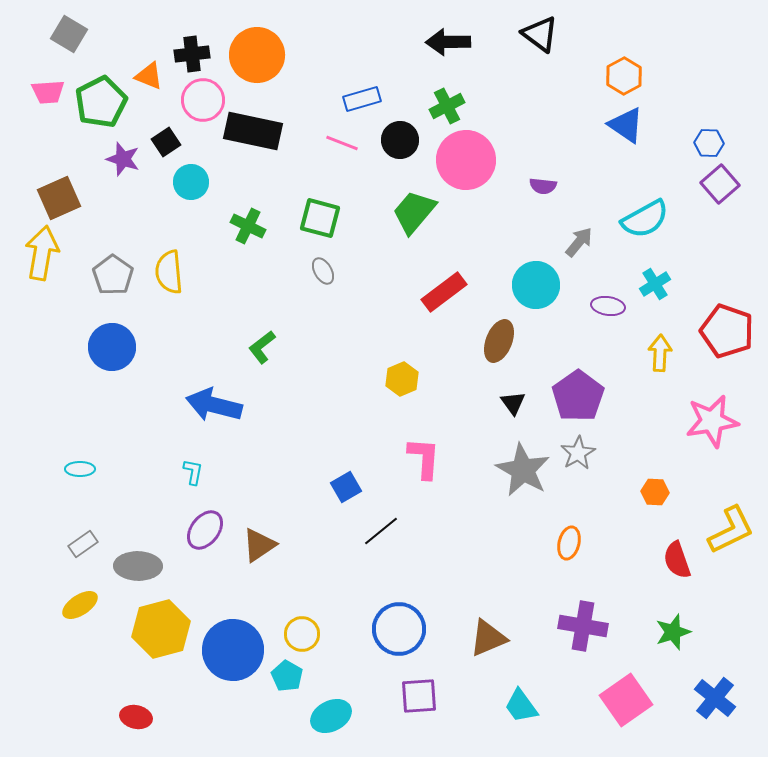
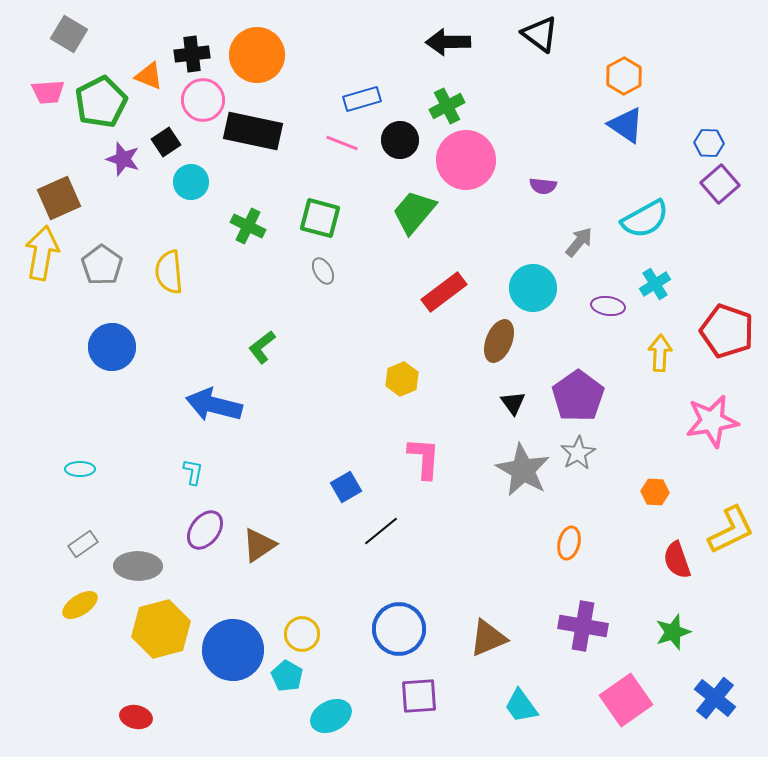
gray pentagon at (113, 275): moved 11 px left, 10 px up
cyan circle at (536, 285): moved 3 px left, 3 px down
